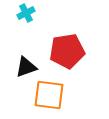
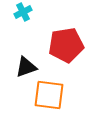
cyan cross: moved 3 px left, 1 px up
red pentagon: moved 1 px left, 6 px up
